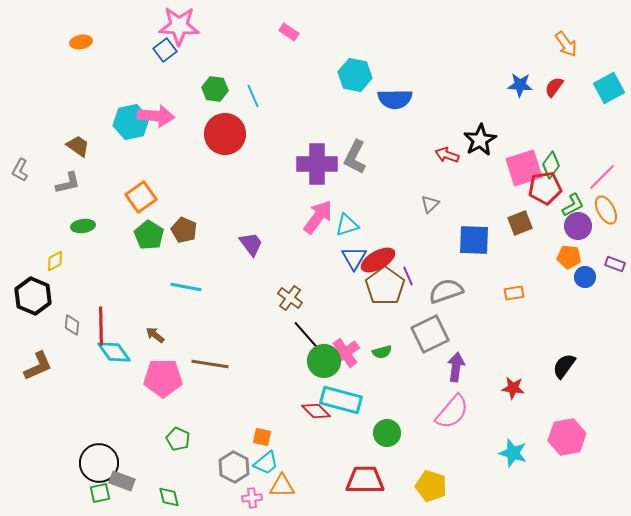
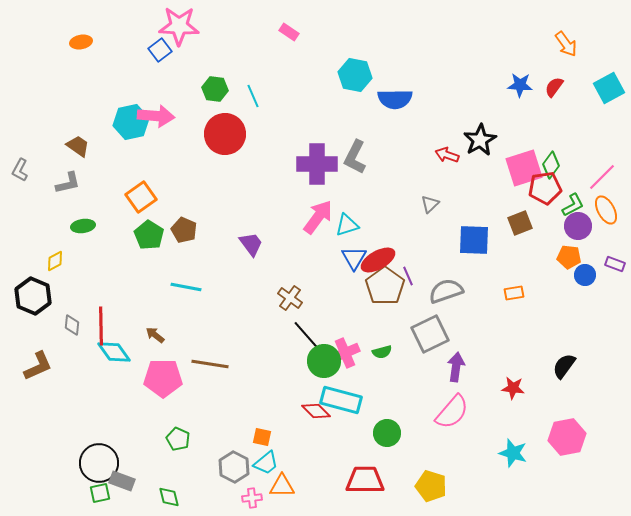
blue square at (165, 50): moved 5 px left
blue circle at (585, 277): moved 2 px up
pink cross at (345, 353): rotated 12 degrees clockwise
